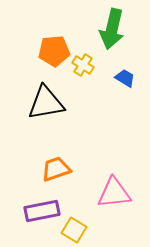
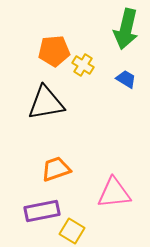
green arrow: moved 14 px right
blue trapezoid: moved 1 px right, 1 px down
yellow square: moved 2 px left, 1 px down
